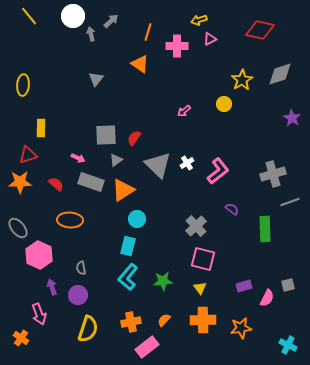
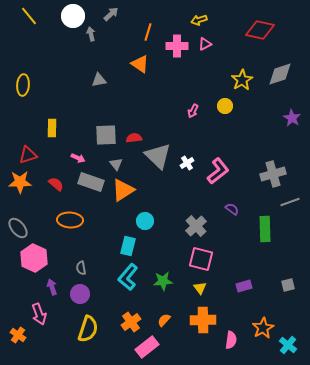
gray arrow at (111, 21): moved 7 px up
pink triangle at (210, 39): moved 5 px left, 5 px down
gray triangle at (96, 79): moved 3 px right, 1 px down; rotated 42 degrees clockwise
yellow circle at (224, 104): moved 1 px right, 2 px down
pink arrow at (184, 111): moved 9 px right; rotated 24 degrees counterclockwise
yellow rectangle at (41, 128): moved 11 px right
red semicircle at (134, 138): rotated 49 degrees clockwise
gray triangle at (116, 160): moved 4 px down; rotated 32 degrees counterclockwise
gray triangle at (158, 165): moved 9 px up
cyan circle at (137, 219): moved 8 px right, 2 px down
pink hexagon at (39, 255): moved 5 px left, 3 px down
pink square at (203, 259): moved 2 px left
purple circle at (78, 295): moved 2 px right, 1 px up
pink semicircle at (267, 298): moved 36 px left, 42 px down; rotated 18 degrees counterclockwise
orange cross at (131, 322): rotated 24 degrees counterclockwise
orange star at (241, 328): moved 22 px right; rotated 20 degrees counterclockwise
orange cross at (21, 338): moved 3 px left, 3 px up
cyan cross at (288, 345): rotated 12 degrees clockwise
